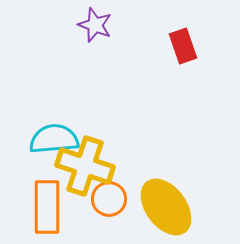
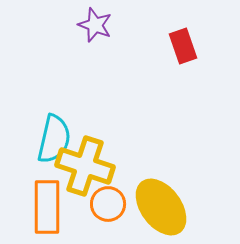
cyan semicircle: rotated 108 degrees clockwise
orange circle: moved 1 px left, 5 px down
yellow ellipse: moved 5 px left
